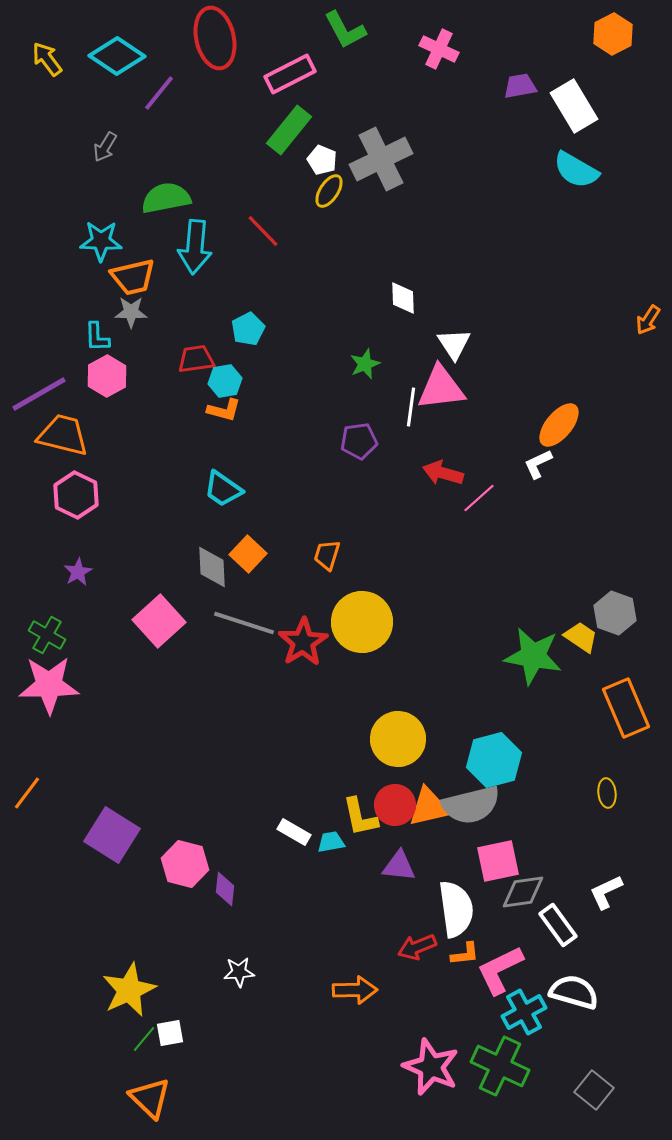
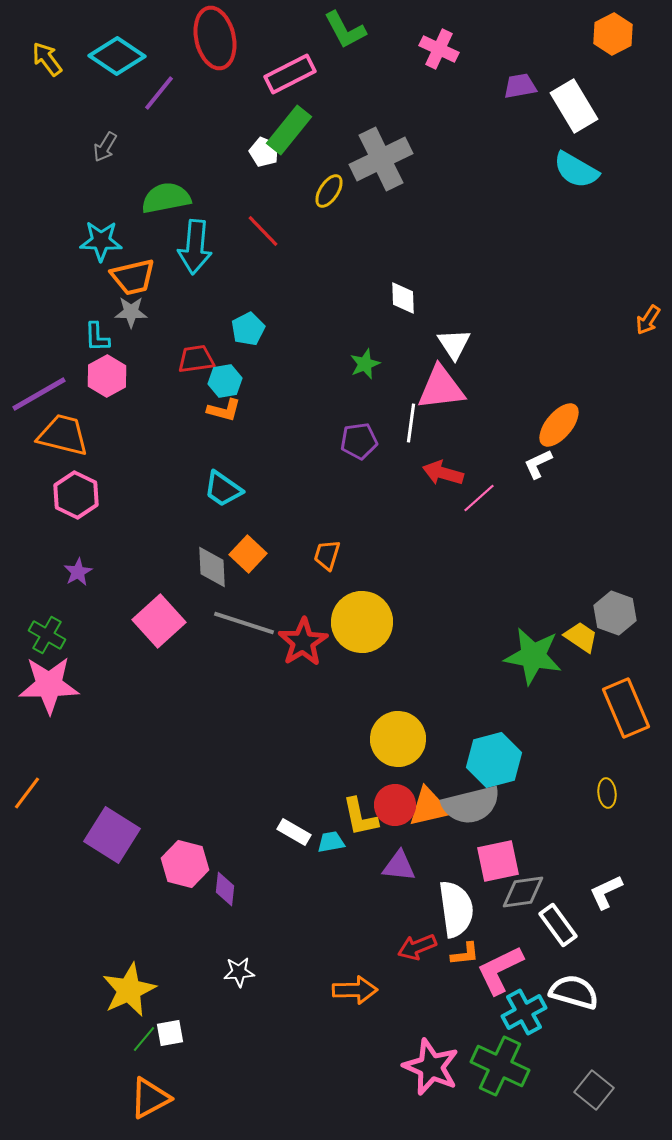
white pentagon at (322, 160): moved 58 px left, 8 px up
white line at (411, 407): moved 16 px down
orange triangle at (150, 1098): rotated 48 degrees clockwise
